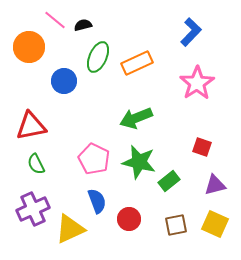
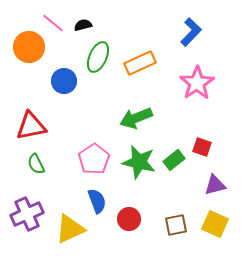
pink line: moved 2 px left, 3 px down
orange rectangle: moved 3 px right
pink pentagon: rotated 12 degrees clockwise
green rectangle: moved 5 px right, 21 px up
purple cross: moved 6 px left, 5 px down
